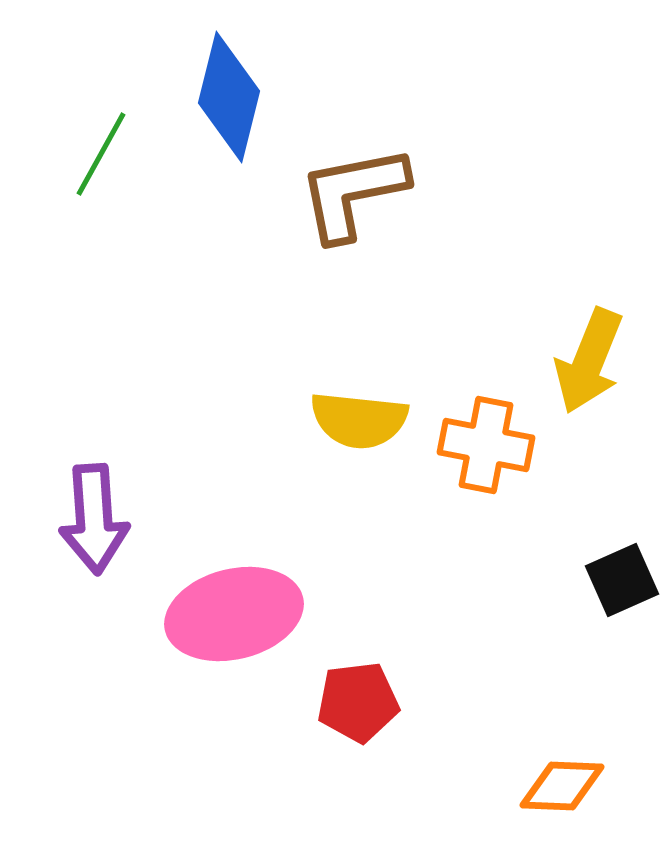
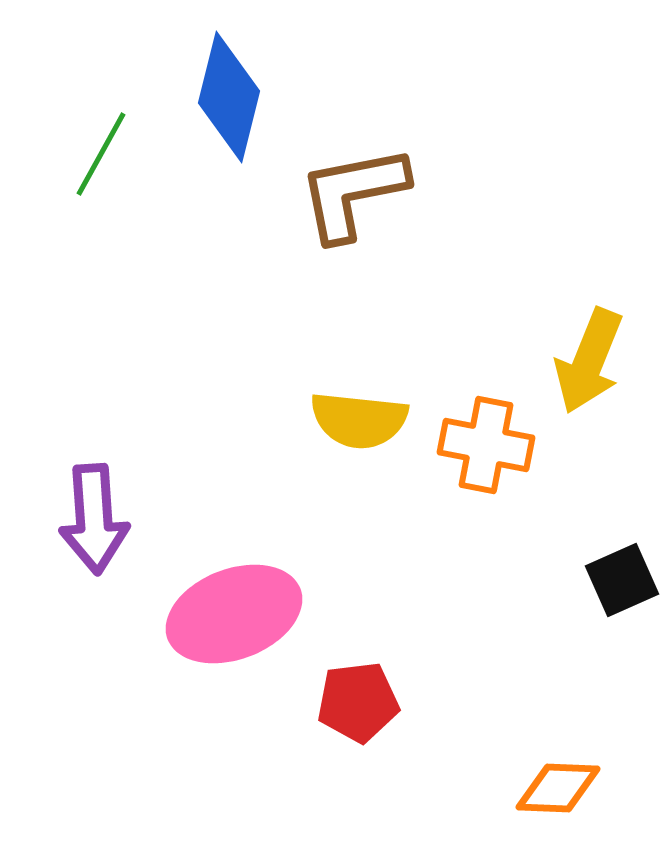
pink ellipse: rotated 7 degrees counterclockwise
orange diamond: moved 4 px left, 2 px down
